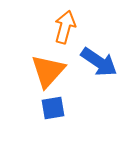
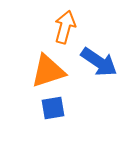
orange triangle: rotated 30 degrees clockwise
